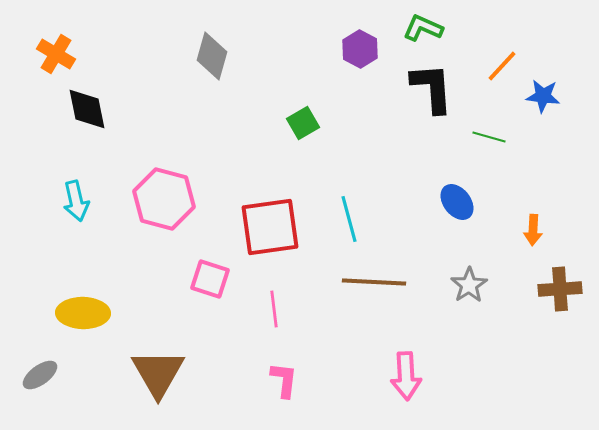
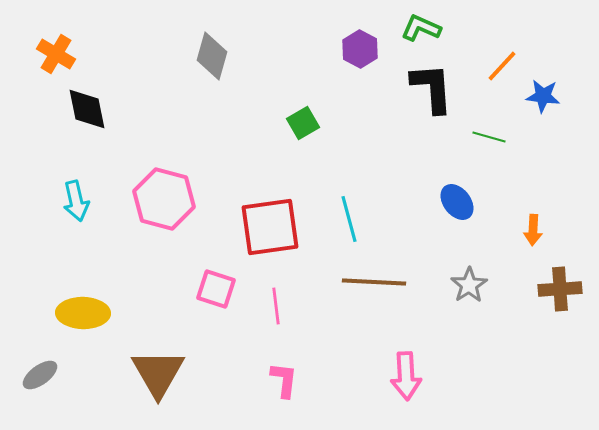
green L-shape: moved 2 px left
pink square: moved 6 px right, 10 px down
pink line: moved 2 px right, 3 px up
